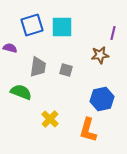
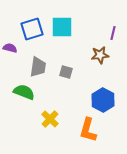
blue square: moved 4 px down
gray square: moved 2 px down
green semicircle: moved 3 px right
blue hexagon: moved 1 px right, 1 px down; rotated 20 degrees counterclockwise
